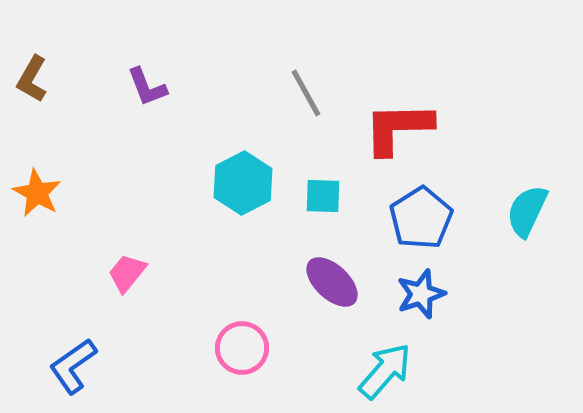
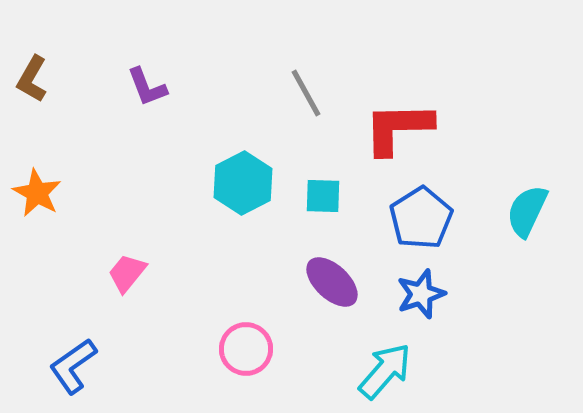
pink circle: moved 4 px right, 1 px down
